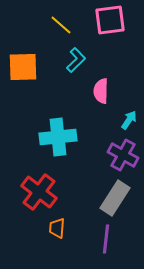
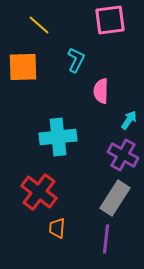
yellow line: moved 22 px left
cyan L-shape: rotated 20 degrees counterclockwise
